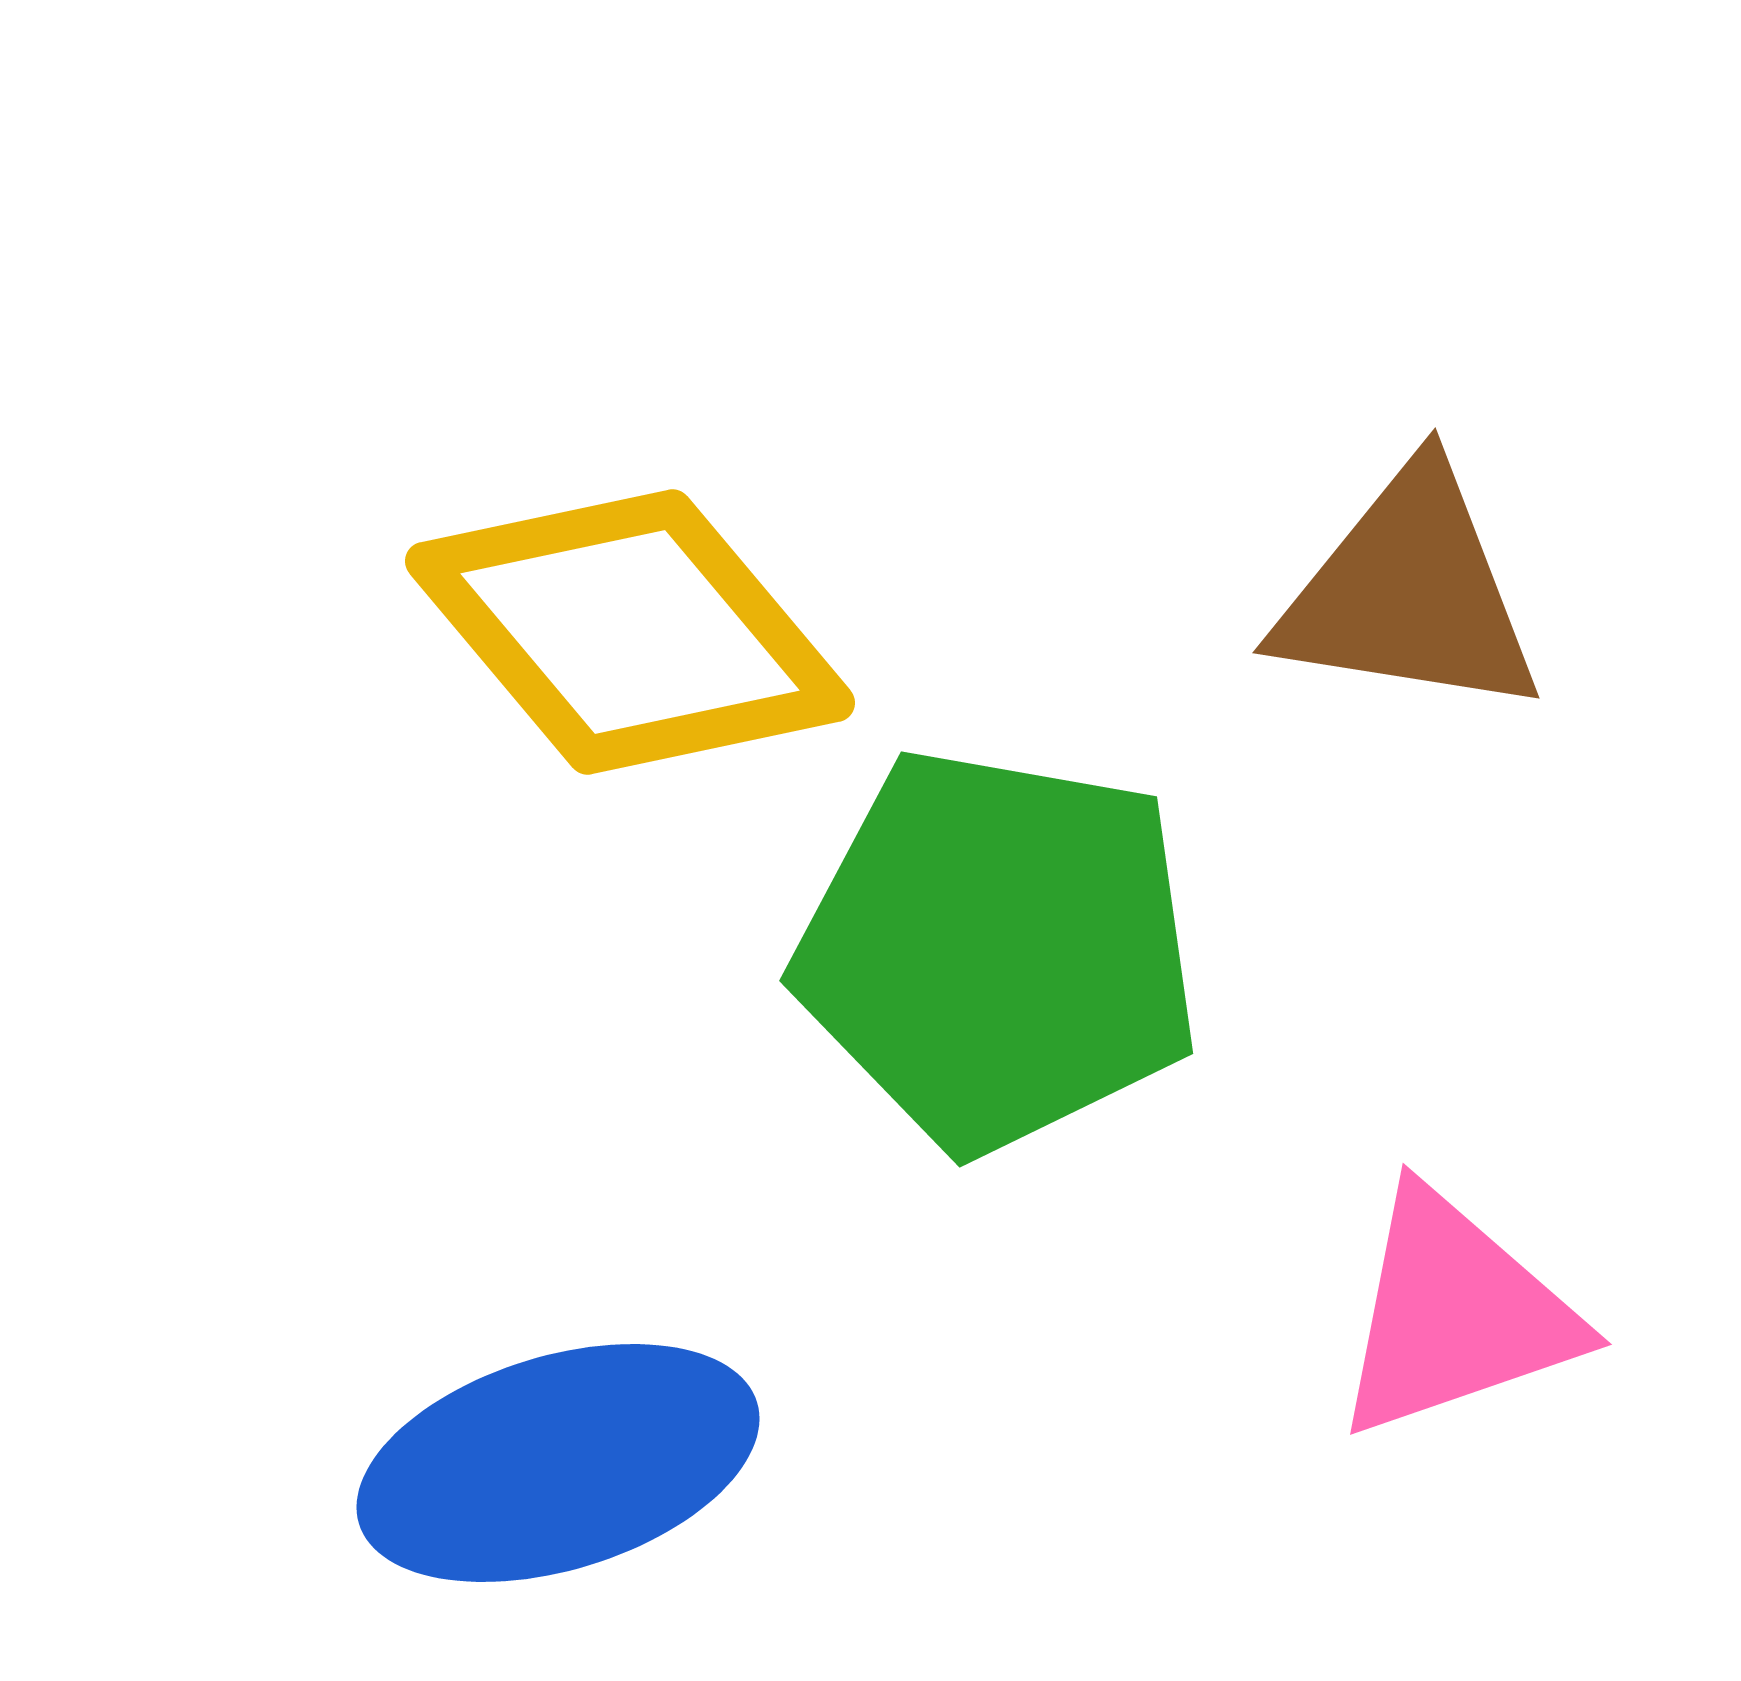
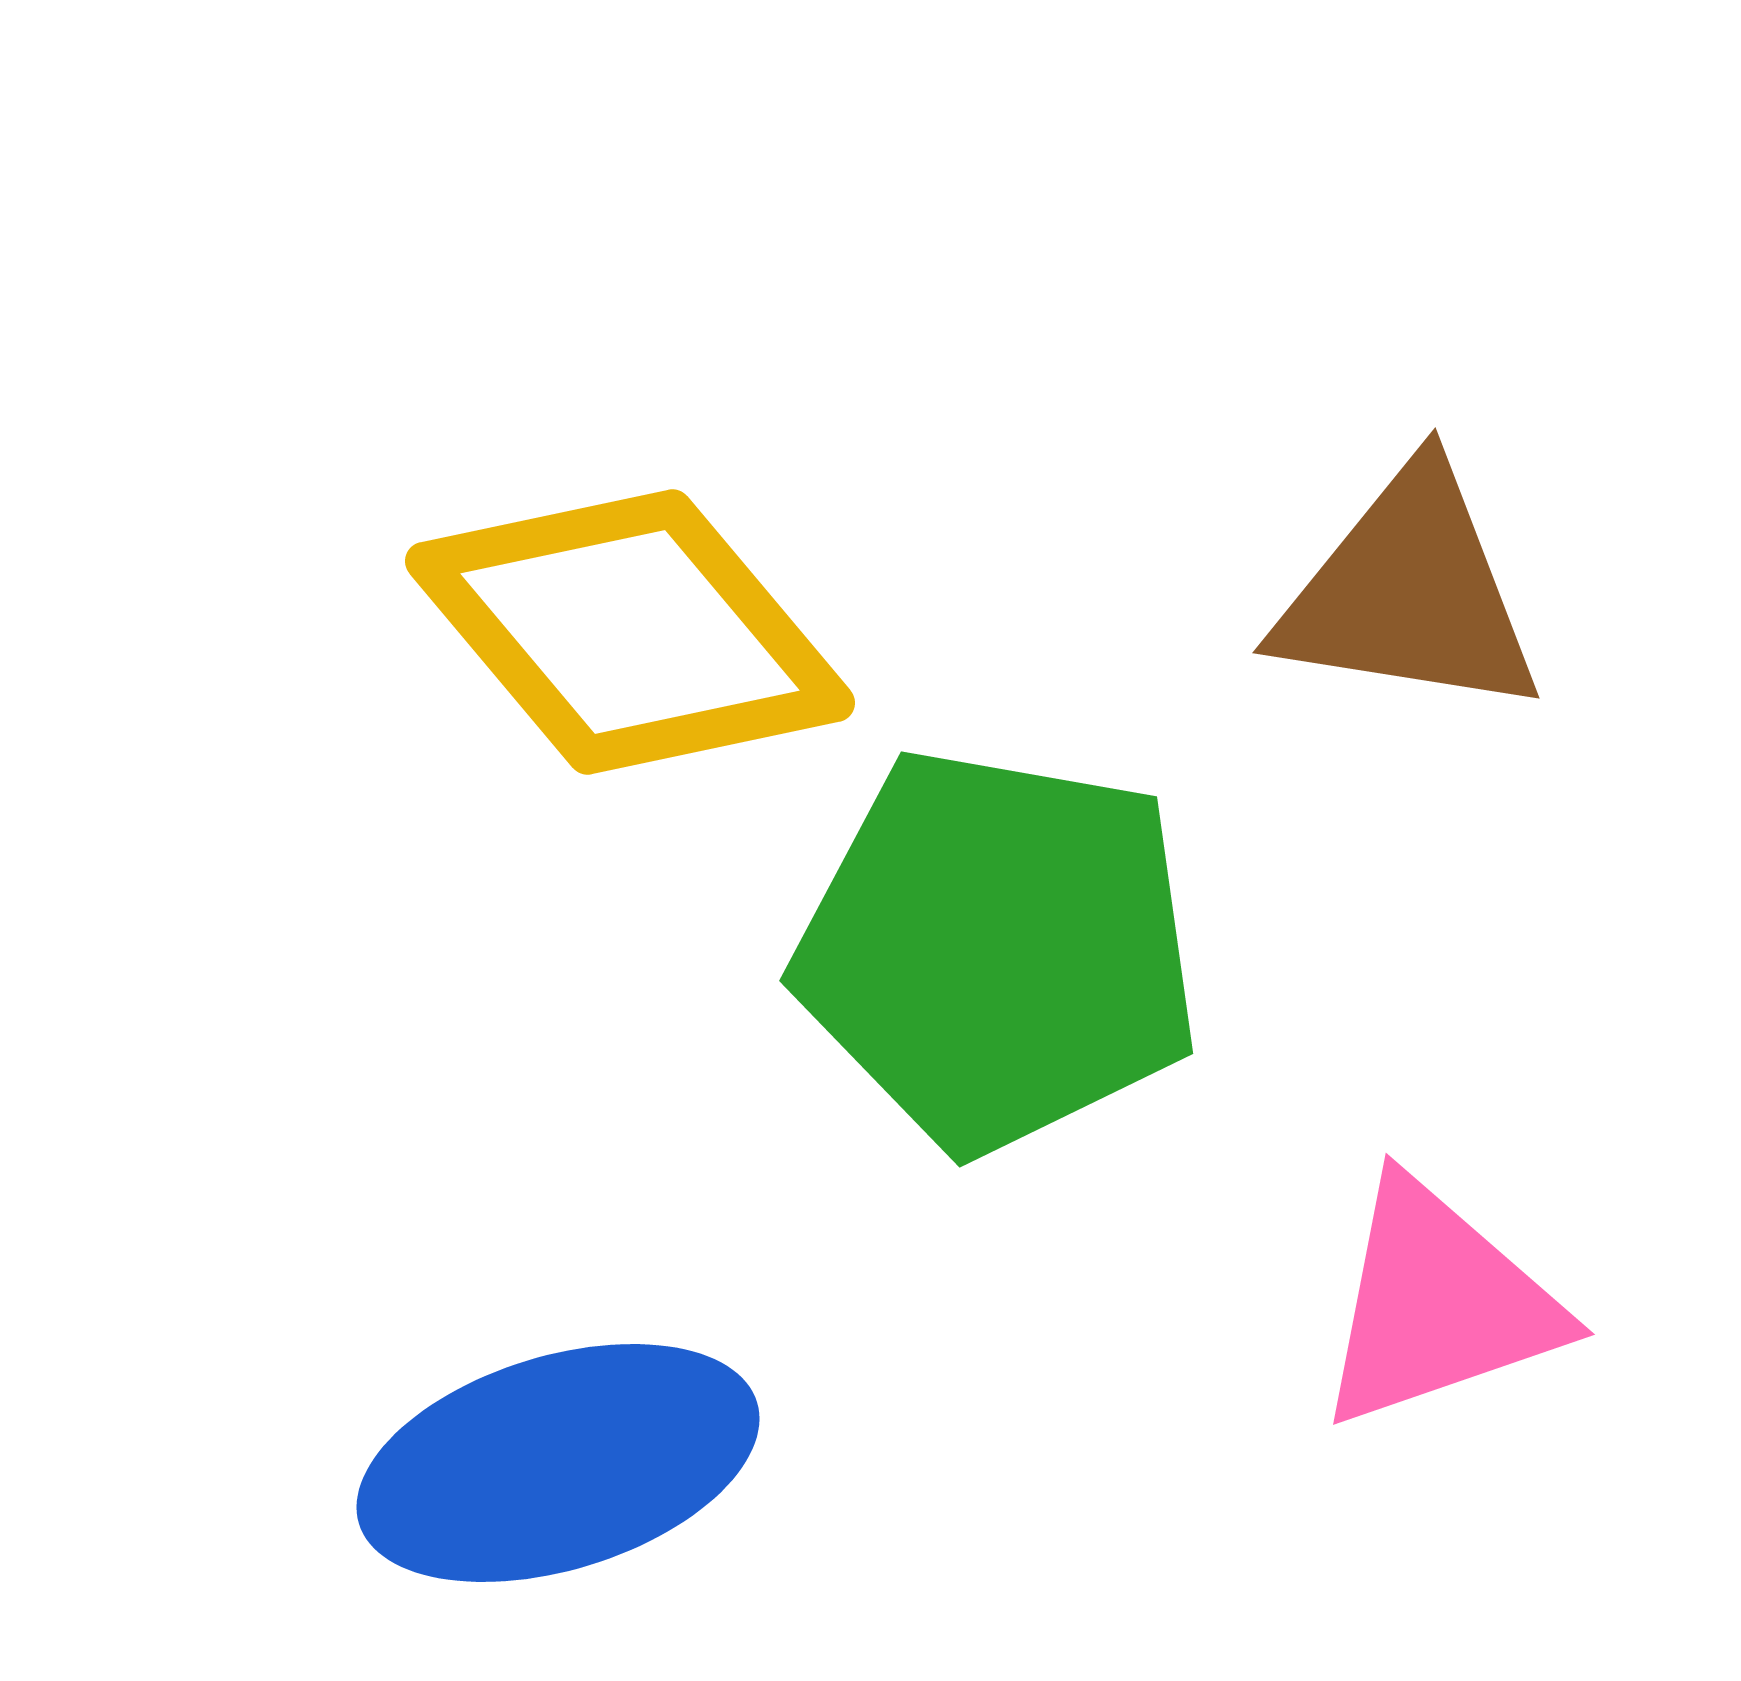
pink triangle: moved 17 px left, 10 px up
